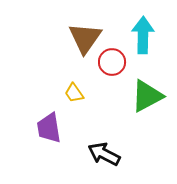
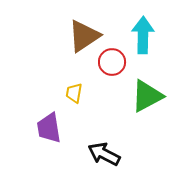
brown triangle: moved 1 px left, 2 px up; rotated 21 degrees clockwise
yellow trapezoid: rotated 45 degrees clockwise
